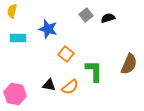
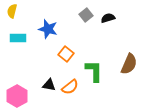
pink hexagon: moved 2 px right, 2 px down; rotated 20 degrees clockwise
